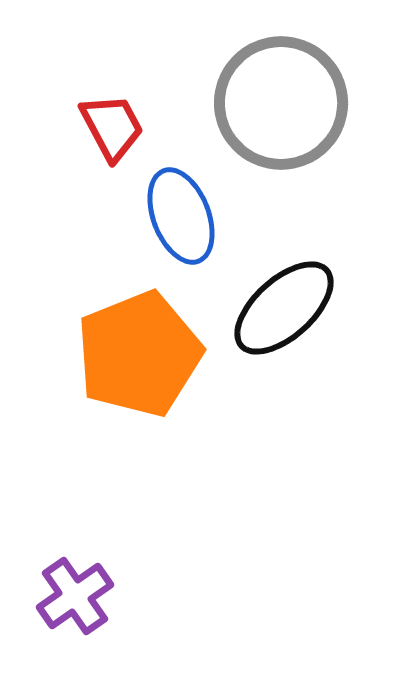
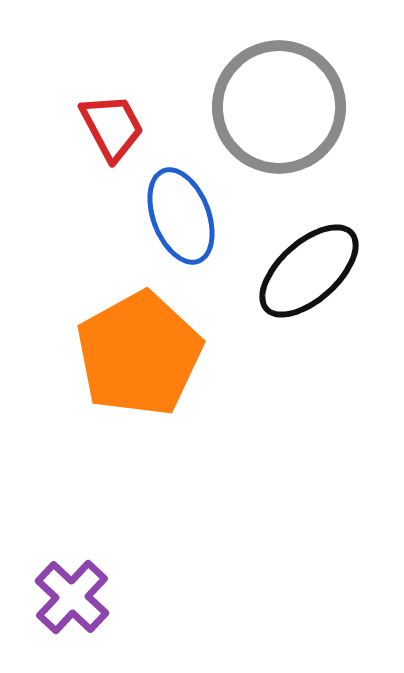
gray circle: moved 2 px left, 4 px down
black ellipse: moved 25 px right, 37 px up
orange pentagon: rotated 7 degrees counterclockwise
purple cross: moved 3 px left, 1 px down; rotated 12 degrees counterclockwise
